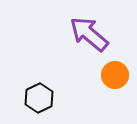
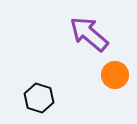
black hexagon: rotated 16 degrees counterclockwise
